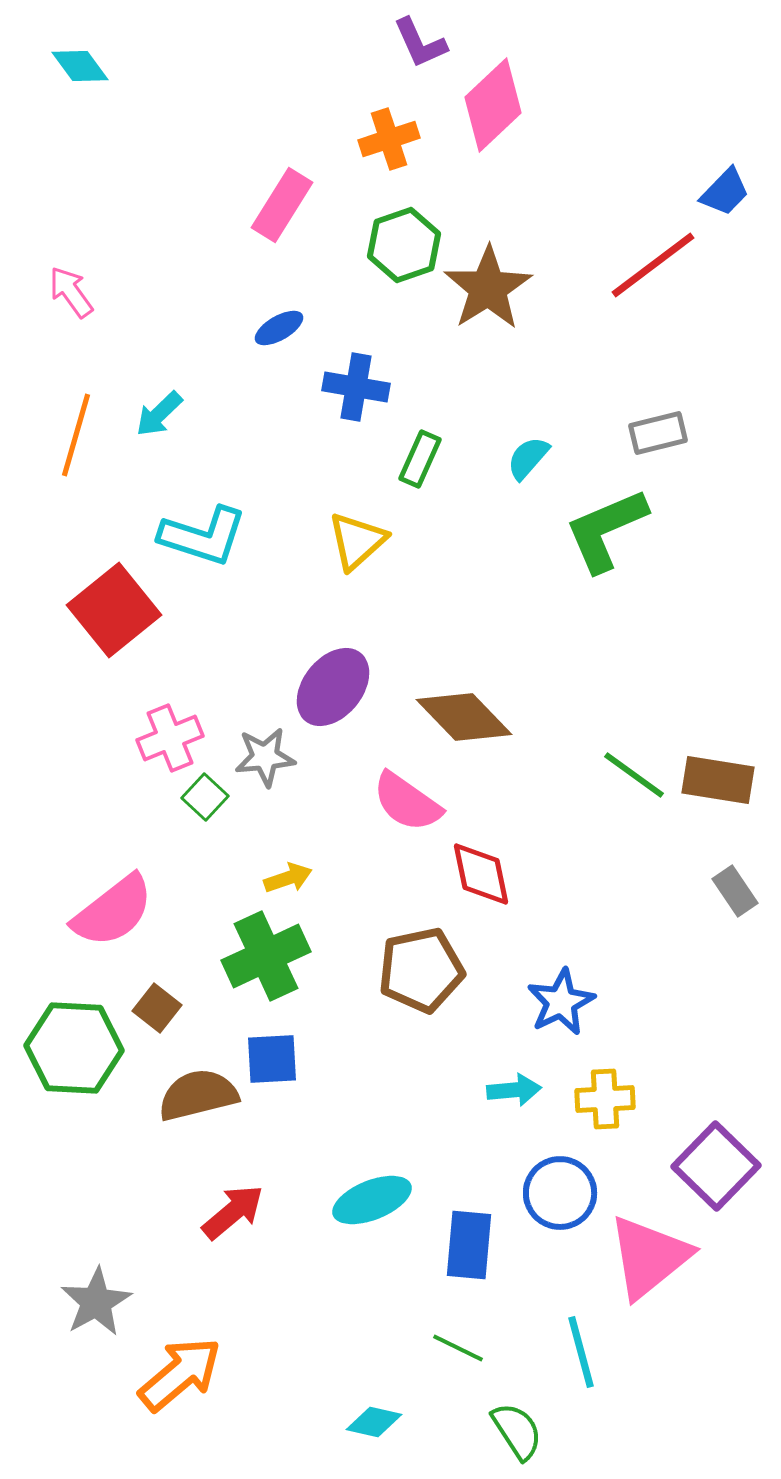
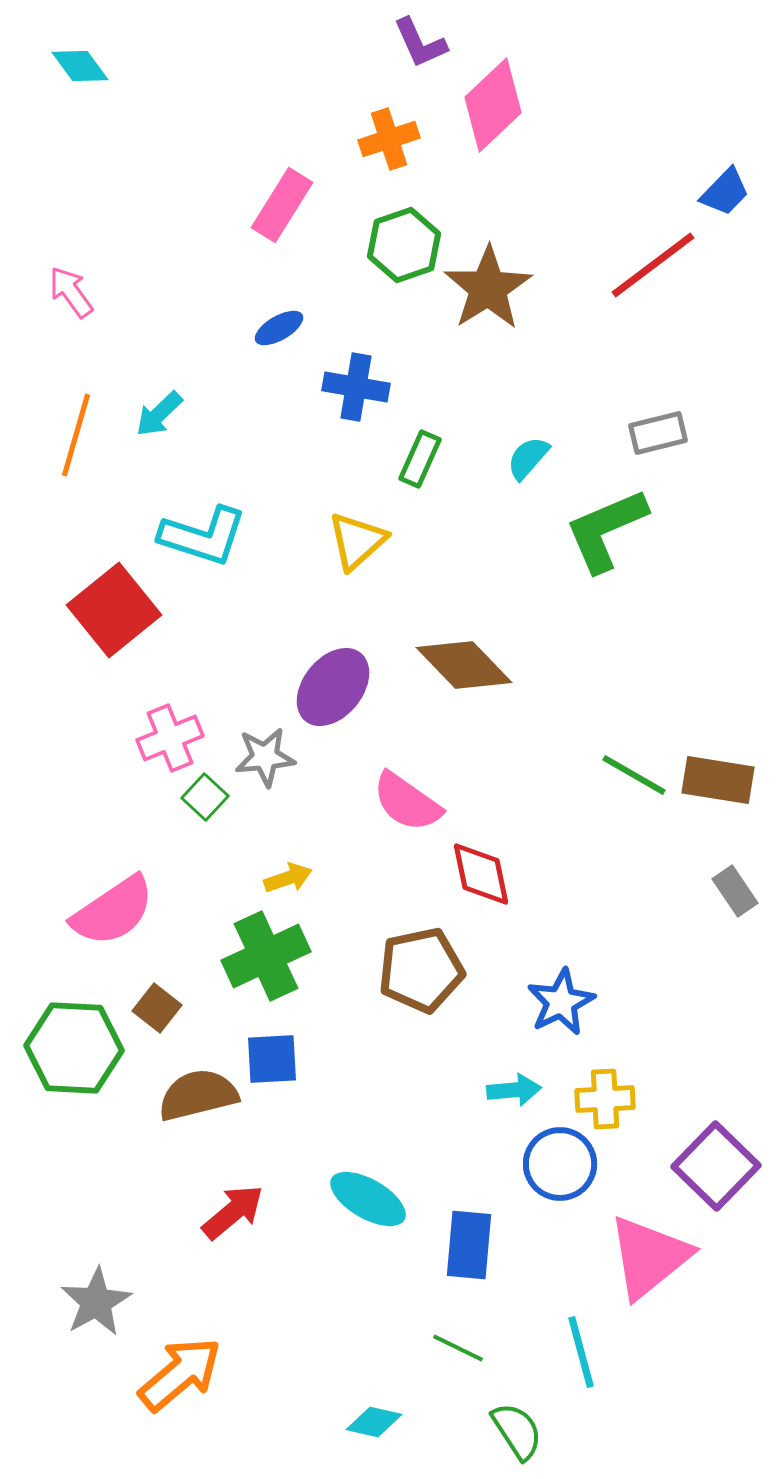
brown diamond at (464, 717): moved 52 px up
green line at (634, 775): rotated 6 degrees counterclockwise
pink semicircle at (113, 911): rotated 4 degrees clockwise
blue circle at (560, 1193): moved 29 px up
cyan ellipse at (372, 1200): moved 4 px left, 1 px up; rotated 52 degrees clockwise
